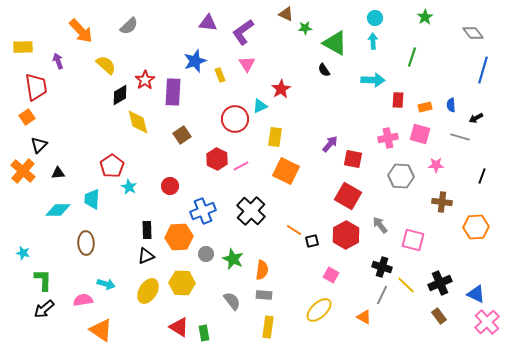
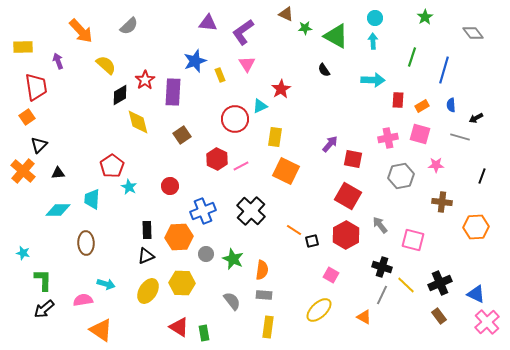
green triangle at (335, 43): moved 1 px right, 7 px up
blue line at (483, 70): moved 39 px left
orange rectangle at (425, 107): moved 3 px left, 1 px up; rotated 16 degrees counterclockwise
gray hexagon at (401, 176): rotated 15 degrees counterclockwise
